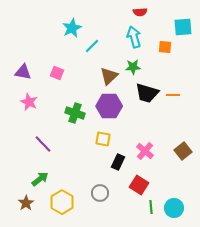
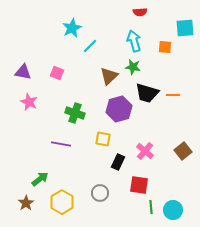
cyan square: moved 2 px right, 1 px down
cyan arrow: moved 4 px down
cyan line: moved 2 px left
green star: rotated 14 degrees clockwise
purple hexagon: moved 10 px right, 3 px down; rotated 15 degrees counterclockwise
purple line: moved 18 px right; rotated 36 degrees counterclockwise
red square: rotated 24 degrees counterclockwise
cyan circle: moved 1 px left, 2 px down
